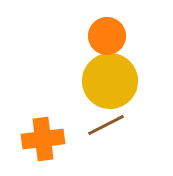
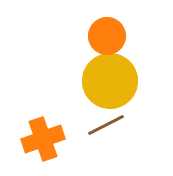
orange cross: rotated 12 degrees counterclockwise
